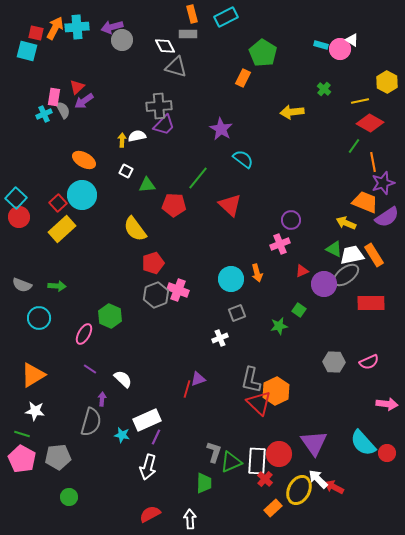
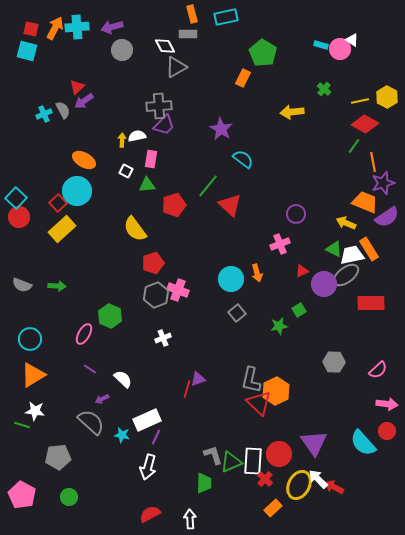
cyan rectangle at (226, 17): rotated 15 degrees clockwise
red square at (36, 33): moved 5 px left, 4 px up
gray circle at (122, 40): moved 10 px down
gray triangle at (176, 67): rotated 45 degrees counterclockwise
yellow hexagon at (387, 82): moved 15 px down
pink rectangle at (54, 97): moved 97 px right, 62 px down
red diamond at (370, 123): moved 5 px left, 1 px down
green line at (198, 178): moved 10 px right, 8 px down
cyan circle at (82, 195): moved 5 px left, 4 px up
red pentagon at (174, 205): rotated 20 degrees counterclockwise
purple circle at (291, 220): moved 5 px right, 6 px up
orange rectangle at (374, 255): moved 5 px left, 6 px up
green square at (299, 310): rotated 24 degrees clockwise
gray square at (237, 313): rotated 18 degrees counterclockwise
cyan circle at (39, 318): moved 9 px left, 21 px down
white cross at (220, 338): moved 57 px left
pink semicircle at (369, 362): moved 9 px right, 8 px down; rotated 18 degrees counterclockwise
purple arrow at (102, 399): rotated 120 degrees counterclockwise
gray semicircle at (91, 422): rotated 64 degrees counterclockwise
green line at (22, 434): moved 9 px up
gray L-shape at (214, 452): moved 1 px left, 3 px down; rotated 35 degrees counterclockwise
red circle at (387, 453): moved 22 px up
pink pentagon at (22, 459): moved 36 px down
white rectangle at (257, 461): moved 4 px left
yellow ellipse at (299, 490): moved 5 px up
